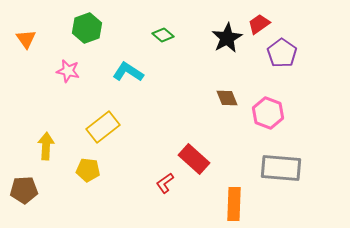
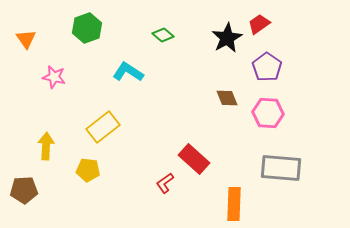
purple pentagon: moved 15 px left, 14 px down
pink star: moved 14 px left, 6 px down
pink hexagon: rotated 16 degrees counterclockwise
